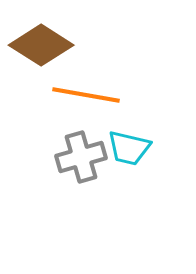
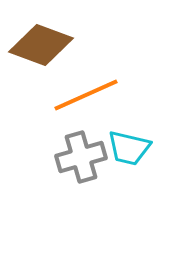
brown diamond: rotated 12 degrees counterclockwise
orange line: rotated 34 degrees counterclockwise
